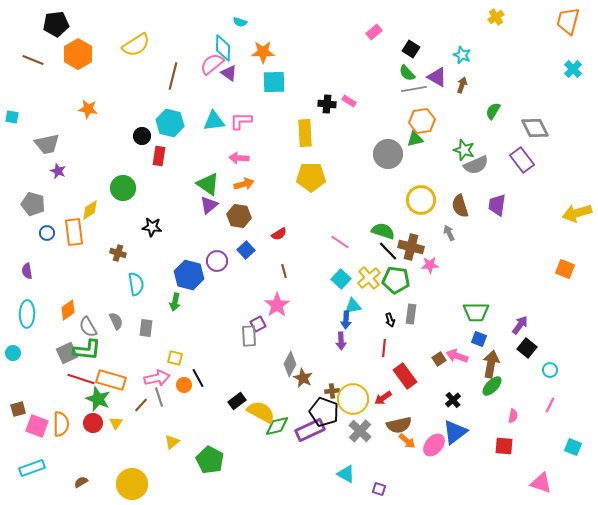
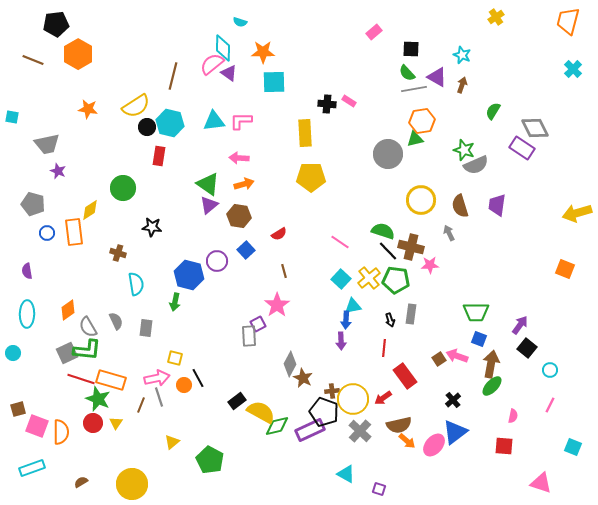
yellow semicircle at (136, 45): moved 61 px down
black square at (411, 49): rotated 30 degrees counterclockwise
black circle at (142, 136): moved 5 px right, 9 px up
purple rectangle at (522, 160): moved 12 px up; rotated 20 degrees counterclockwise
brown line at (141, 405): rotated 21 degrees counterclockwise
orange semicircle at (61, 424): moved 8 px down
